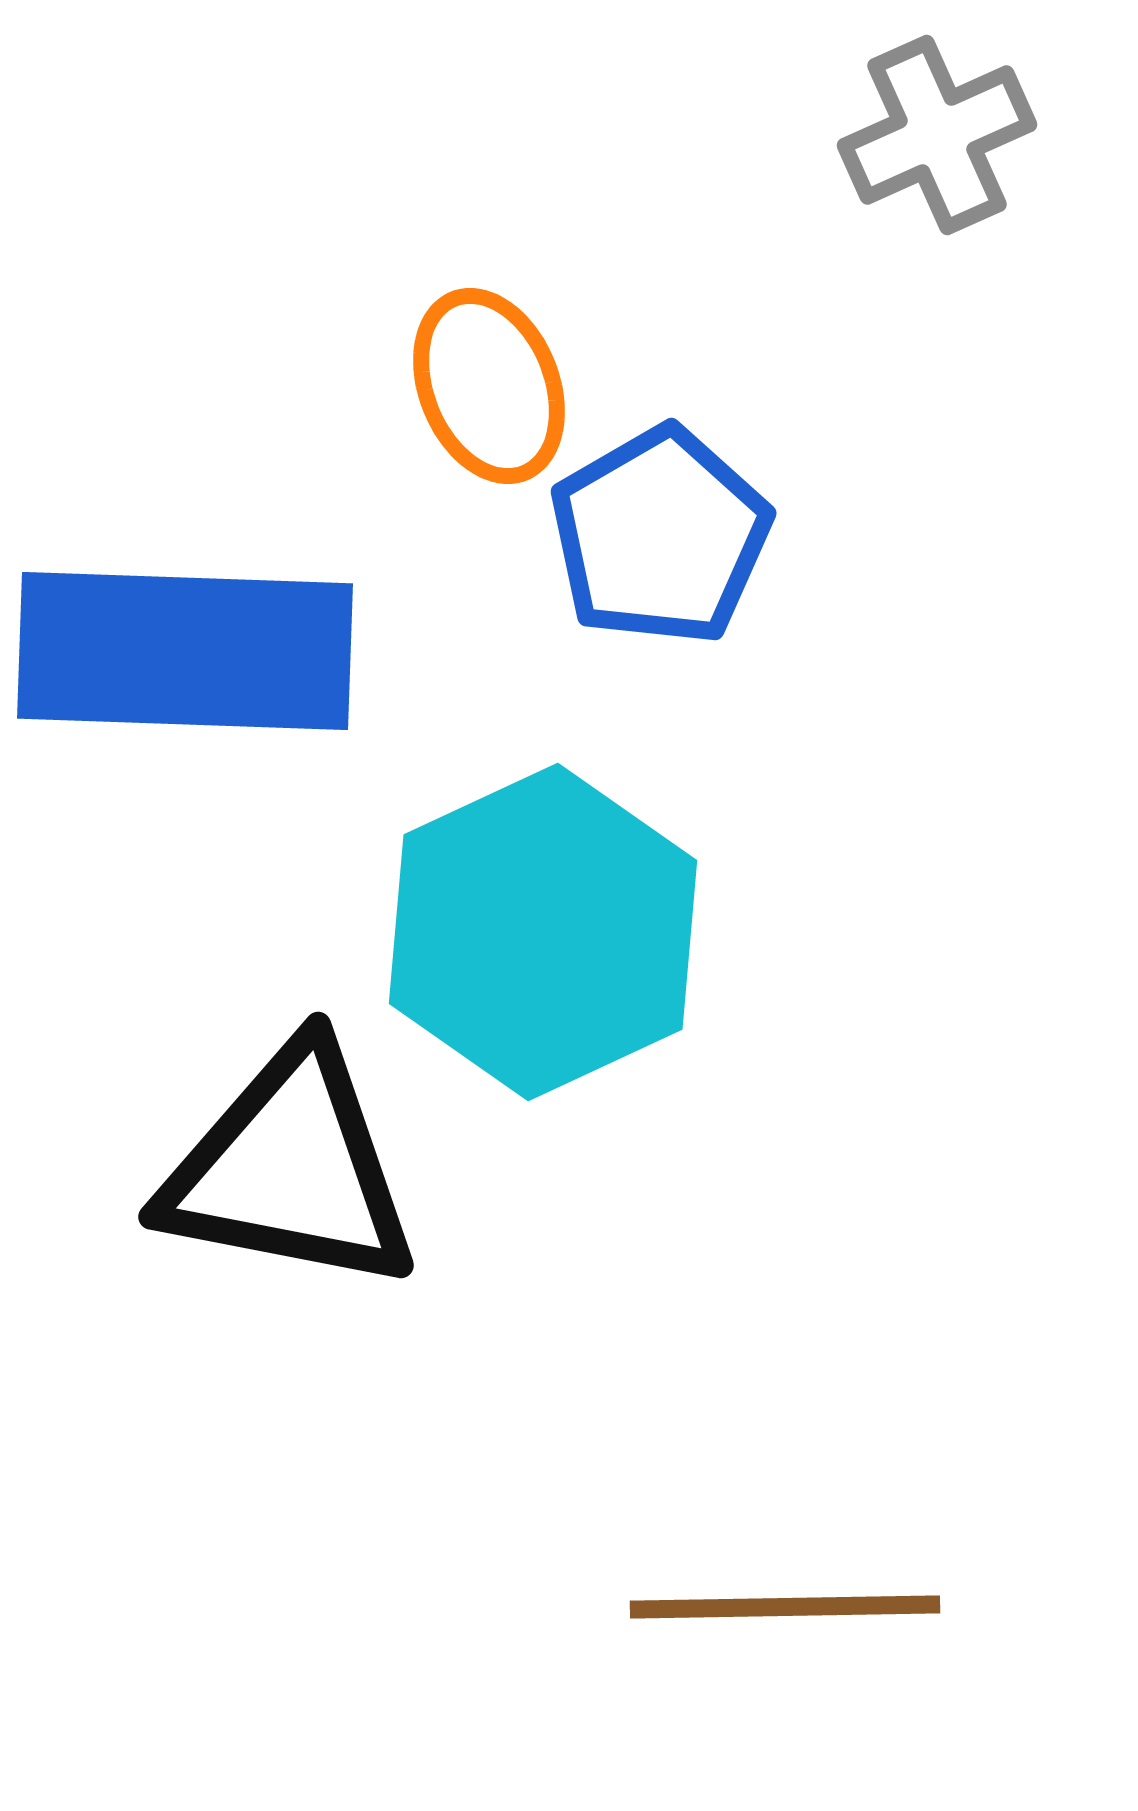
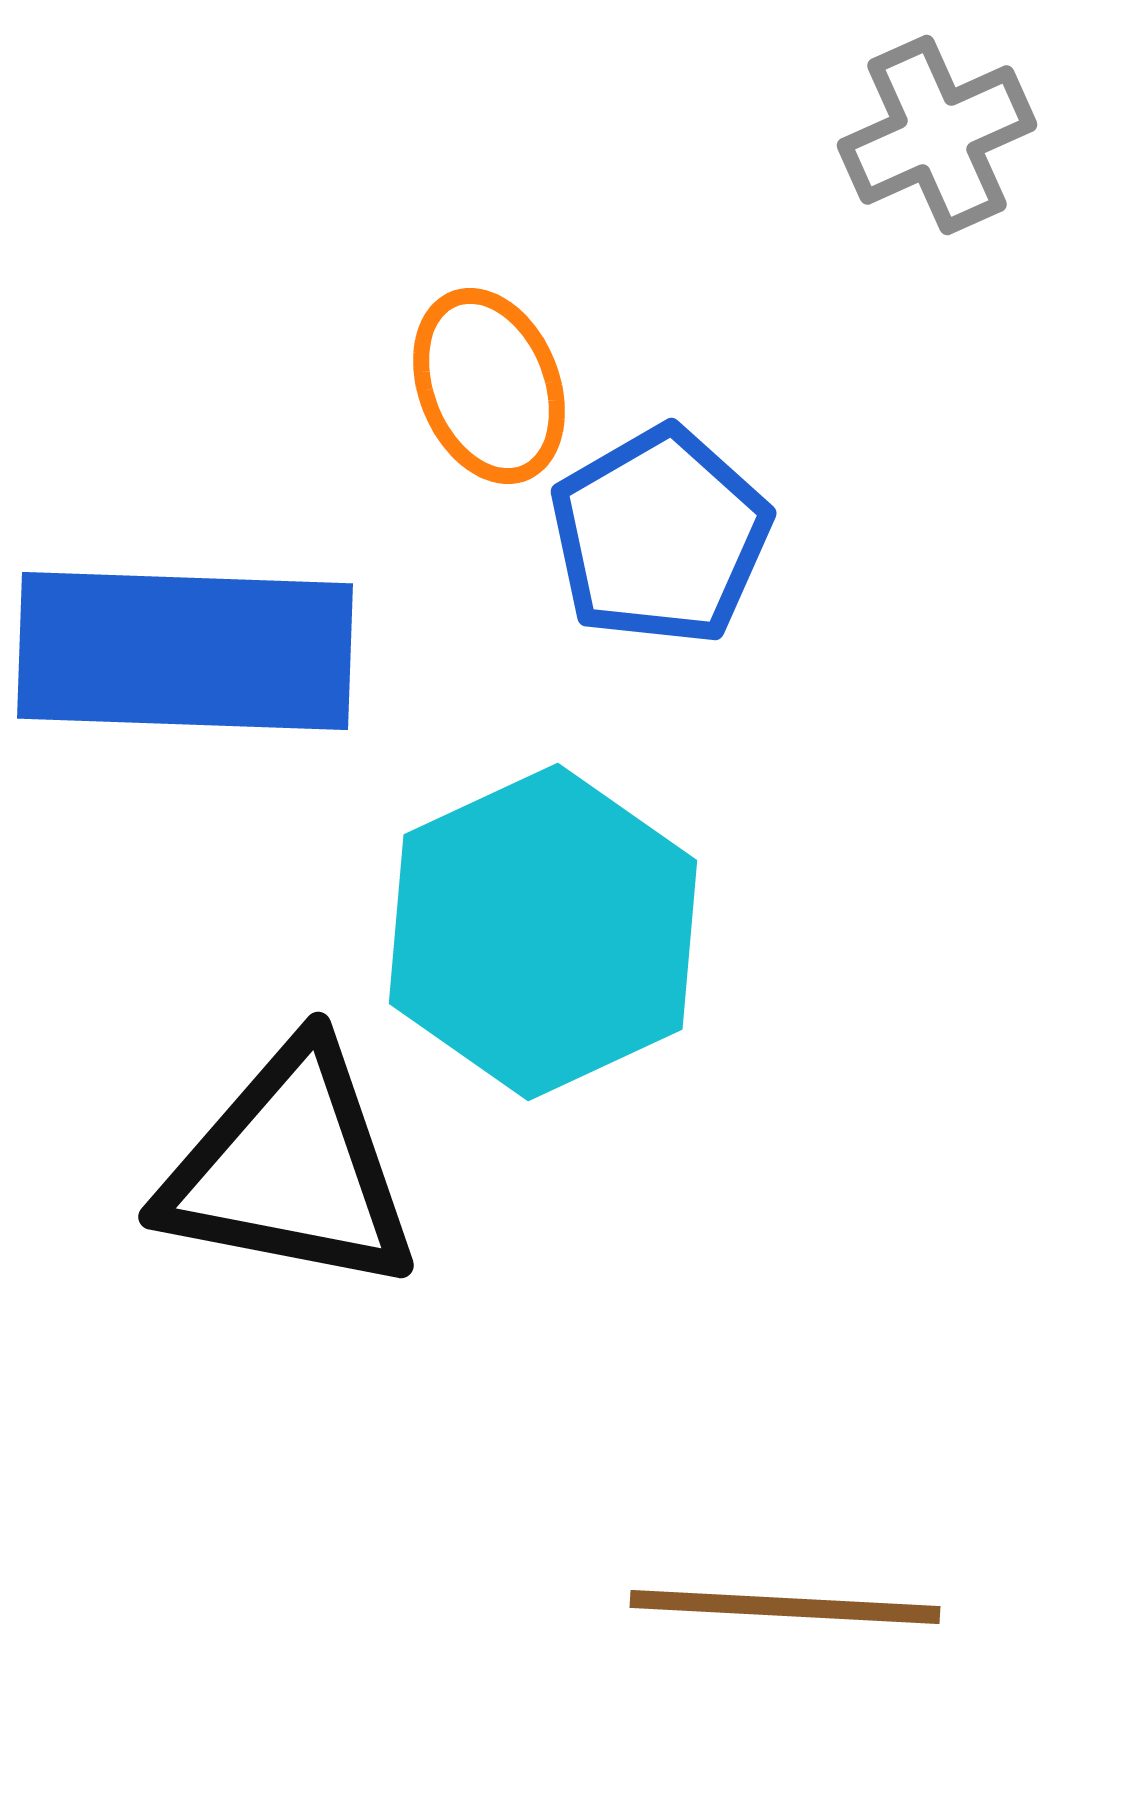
brown line: rotated 4 degrees clockwise
